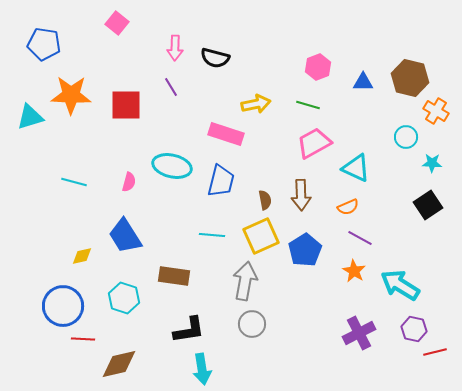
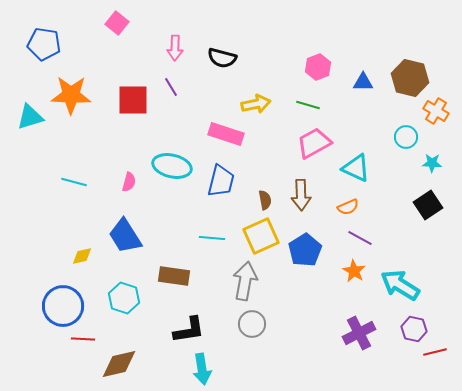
black semicircle at (215, 58): moved 7 px right
red square at (126, 105): moved 7 px right, 5 px up
cyan line at (212, 235): moved 3 px down
